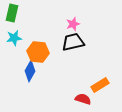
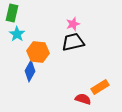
cyan star: moved 3 px right, 4 px up; rotated 28 degrees counterclockwise
orange rectangle: moved 2 px down
